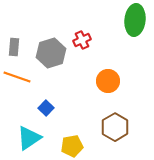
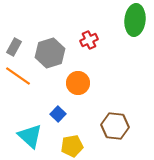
red cross: moved 7 px right
gray rectangle: rotated 24 degrees clockwise
gray hexagon: moved 1 px left
orange line: moved 1 px right, 1 px up; rotated 16 degrees clockwise
orange circle: moved 30 px left, 2 px down
blue square: moved 12 px right, 6 px down
brown hexagon: moved 1 px up; rotated 24 degrees counterclockwise
cyan triangle: moved 1 px right, 2 px up; rotated 44 degrees counterclockwise
